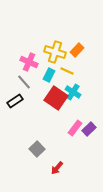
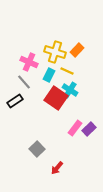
cyan cross: moved 3 px left, 2 px up
